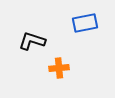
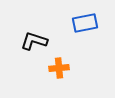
black L-shape: moved 2 px right
